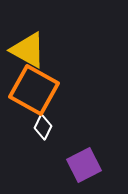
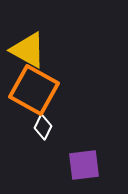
purple square: rotated 20 degrees clockwise
